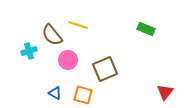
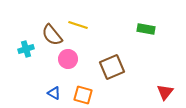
green rectangle: rotated 12 degrees counterclockwise
cyan cross: moved 3 px left, 2 px up
pink circle: moved 1 px up
brown square: moved 7 px right, 2 px up
blue triangle: moved 1 px left
